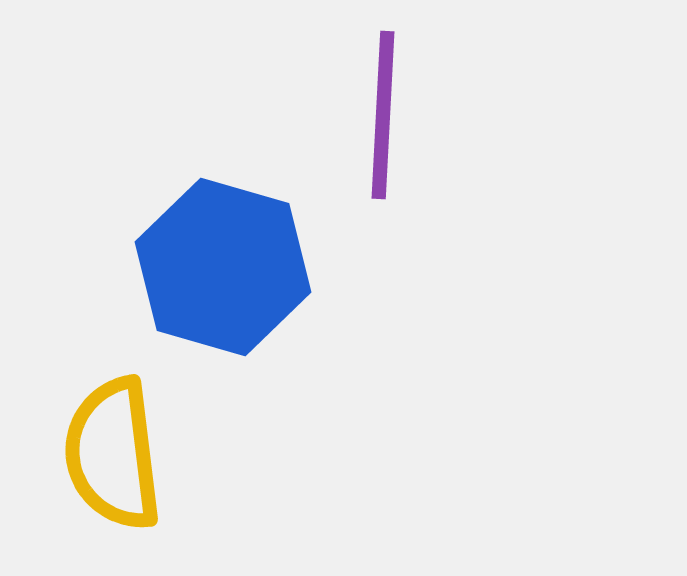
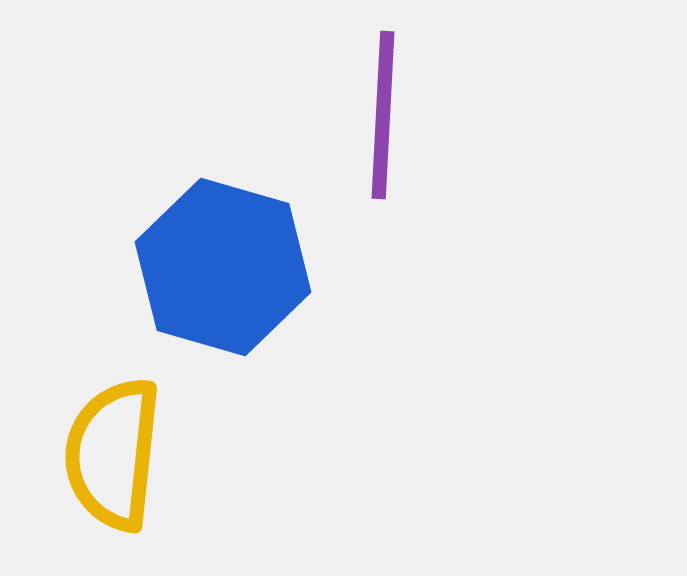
yellow semicircle: rotated 13 degrees clockwise
